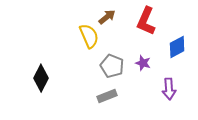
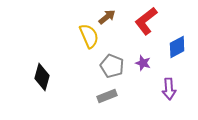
red L-shape: rotated 28 degrees clockwise
black diamond: moved 1 px right, 1 px up; rotated 12 degrees counterclockwise
